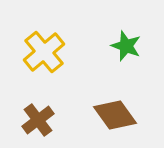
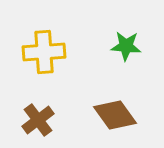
green star: rotated 16 degrees counterclockwise
yellow cross: rotated 36 degrees clockwise
